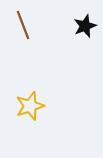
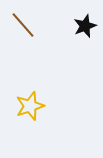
brown line: rotated 20 degrees counterclockwise
